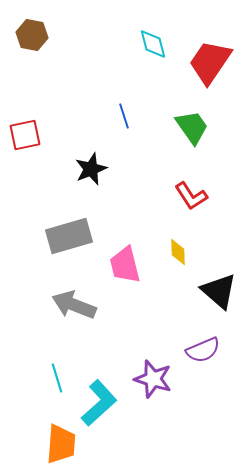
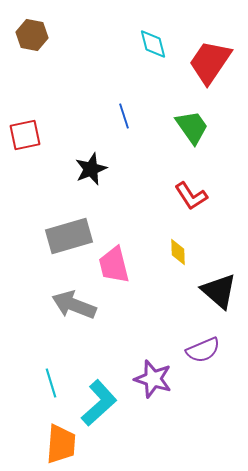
pink trapezoid: moved 11 px left
cyan line: moved 6 px left, 5 px down
